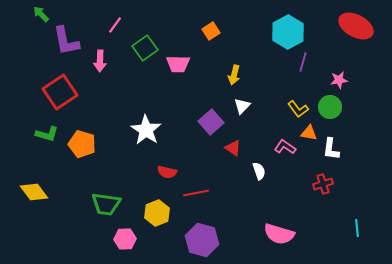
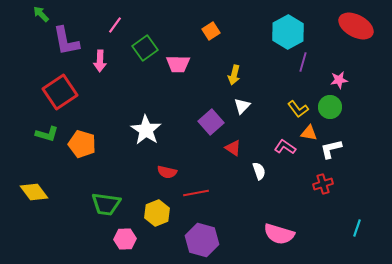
white L-shape: rotated 70 degrees clockwise
cyan line: rotated 24 degrees clockwise
